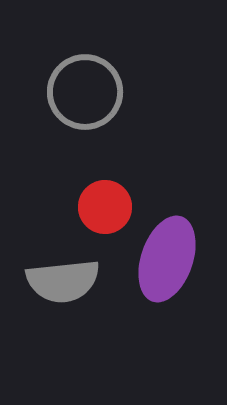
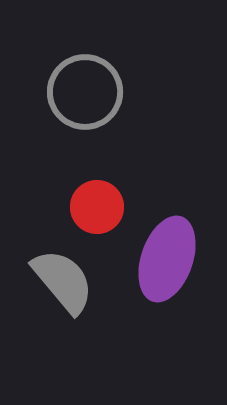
red circle: moved 8 px left
gray semicircle: rotated 124 degrees counterclockwise
